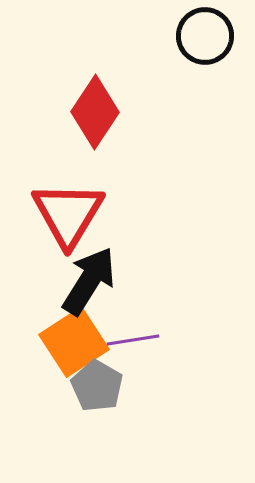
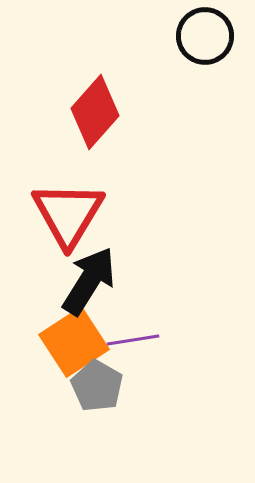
red diamond: rotated 8 degrees clockwise
